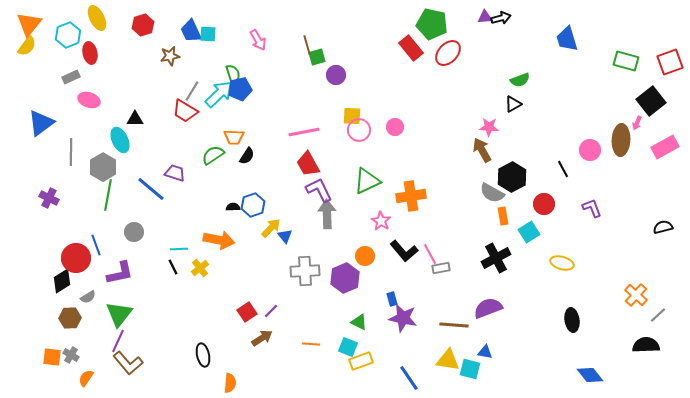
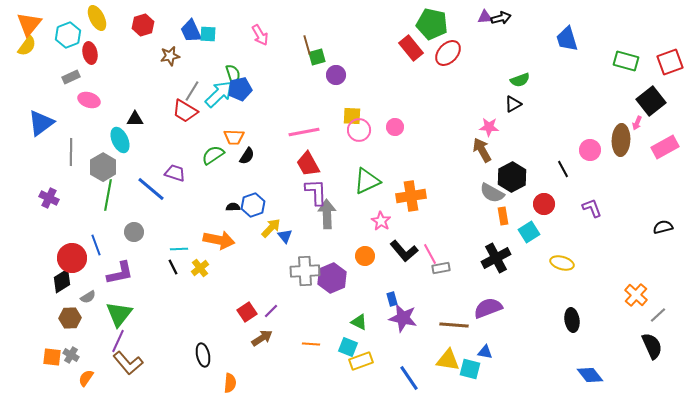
pink arrow at (258, 40): moved 2 px right, 5 px up
purple L-shape at (319, 190): moved 3 px left, 2 px down; rotated 24 degrees clockwise
red circle at (76, 258): moved 4 px left
purple hexagon at (345, 278): moved 13 px left
black semicircle at (646, 345): moved 6 px right, 1 px down; rotated 68 degrees clockwise
